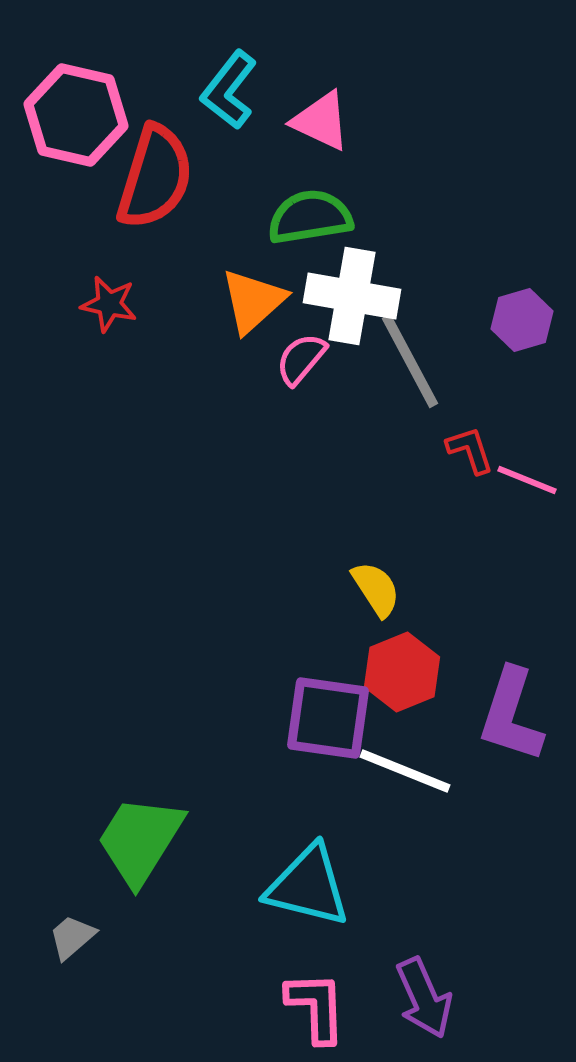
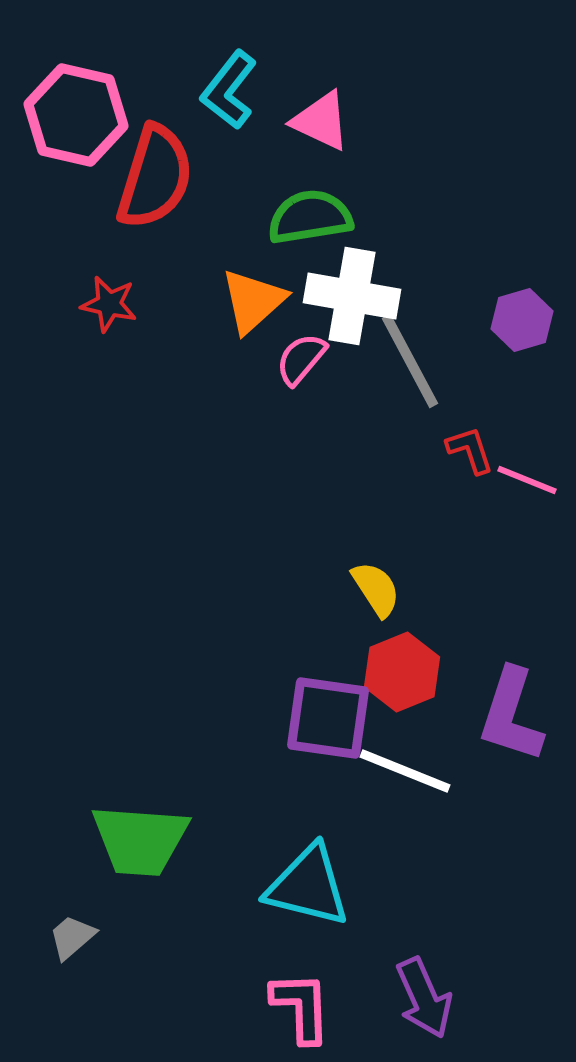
green trapezoid: rotated 118 degrees counterclockwise
pink L-shape: moved 15 px left
